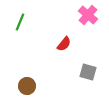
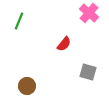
pink cross: moved 1 px right, 2 px up
green line: moved 1 px left, 1 px up
